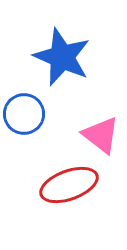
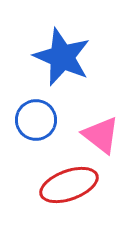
blue circle: moved 12 px right, 6 px down
